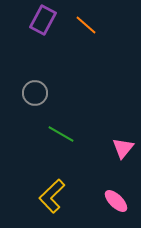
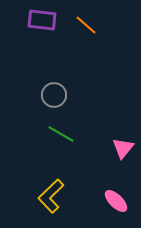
purple rectangle: moved 1 px left; rotated 68 degrees clockwise
gray circle: moved 19 px right, 2 px down
yellow L-shape: moved 1 px left
